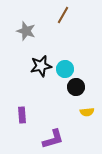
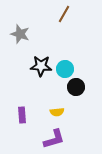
brown line: moved 1 px right, 1 px up
gray star: moved 6 px left, 3 px down
black star: rotated 15 degrees clockwise
yellow semicircle: moved 30 px left
purple L-shape: moved 1 px right
